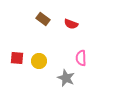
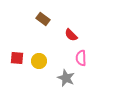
red semicircle: moved 11 px down; rotated 24 degrees clockwise
